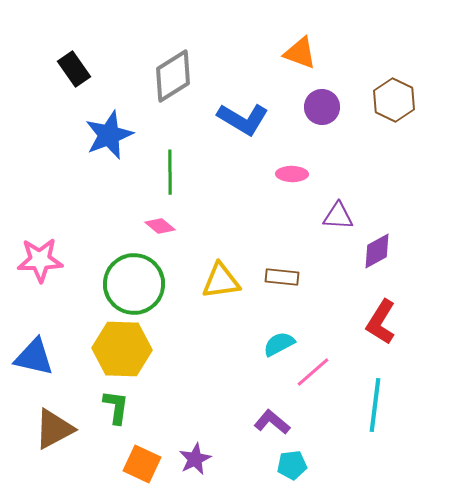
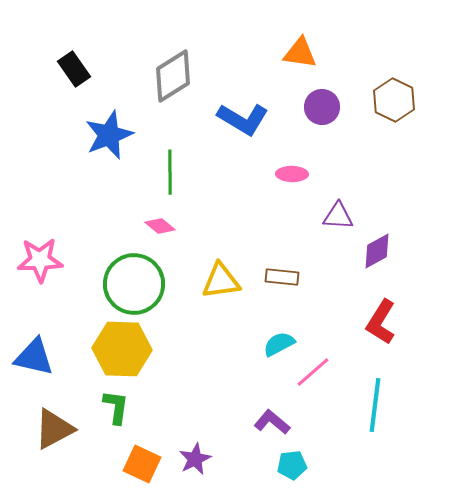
orange triangle: rotated 12 degrees counterclockwise
